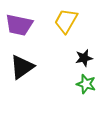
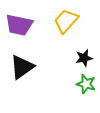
yellow trapezoid: rotated 12 degrees clockwise
